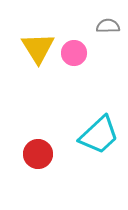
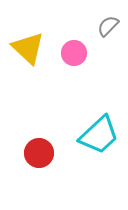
gray semicircle: rotated 45 degrees counterclockwise
yellow triangle: moved 10 px left; rotated 15 degrees counterclockwise
red circle: moved 1 px right, 1 px up
